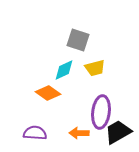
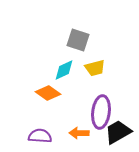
purple semicircle: moved 5 px right, 3 px down
